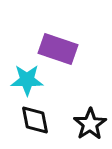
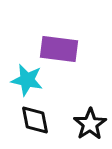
purple rectangle: moved 1 px right; rotated 12 degrees counterclockwise
cyan star: rotated 12 degrees clockwise
